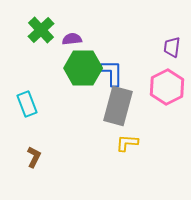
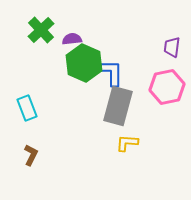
green hexagon: moved 1 px right, 5 px up; rotated 24 degrees clockwise
pink hexagon: rotated 16 degrees clockwise
cyan rectangle: moved 4 px down
brown L-shape: moved 3 px left, 2 px up
